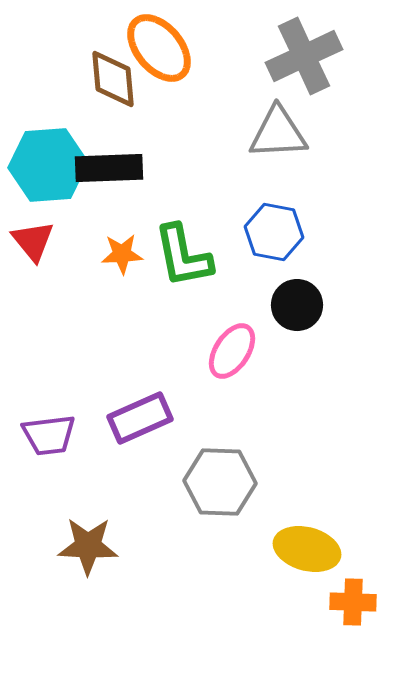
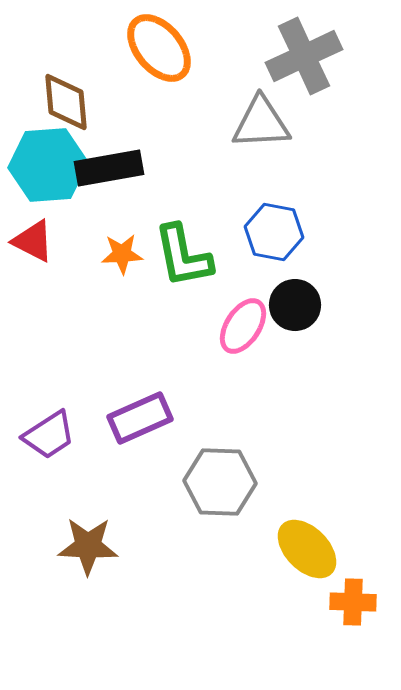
brown diamond: moved 47 px left, 23 px down
gray triangle: moved 17 px left, 10 px up
black rectangle: rotated 8 degrees counterclockwise
red triangle: rotated 24 degrees counterclockwise
black circle: moved 2 px left
pink ellipse: moved 11 px right, 25 px up
purple trapezoid: rotated 26 degrees counterclockwise
yellow ellipse: rotated 30 degrees clockwise
